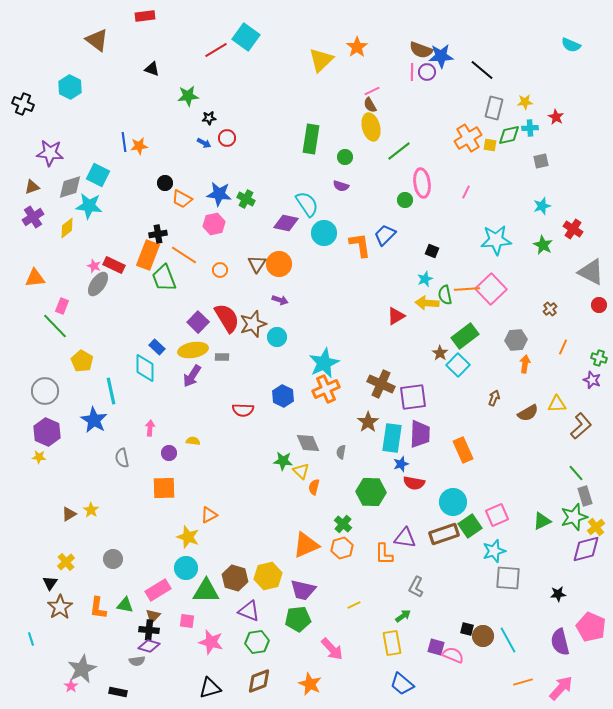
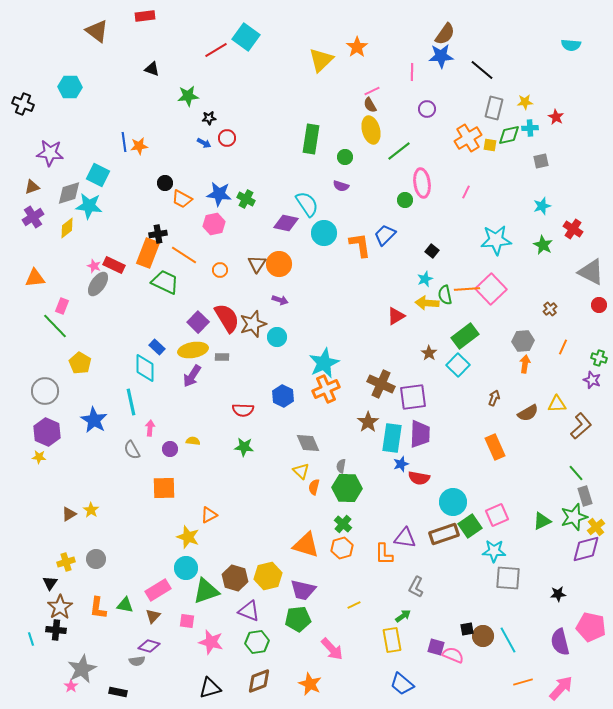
brown triangle at (97, 40): moved 9 px up
cyan semicircle at (571, 45): rotated 18 degrees counterclockwise
brown semicircle at (421, 50): moved 24 px right, 16 px up; rotated 75 degrees counterclockwise
purple circle at (427, 72): moved 37 px down
cyan hexagon at (70, 87): rotated 25 degrees counterclockwise
yellow ellipse at (371, 127): moved 3 px down
gray diamond at (70, 187): moved 1 px left, 6 px down
black square at (432, 251): rotated 16 degrees clockwise
orange rectangle at (148, 255): moved 2 px up
green trapezoid at (164, 278): moved 1 px right, 4 px down; rotated 136 degrees clockwise
gray hexagon at (516, 340): moved 7 px right, 1 px down
brown star at (440, 353): moved 11 px left
yellow pentagon at (82, 361): moved 2 px left, 2 px down
cyan line at (111, 391): moved 20 px right, 11 px down
orange rectangle at (463, 450): moved 32 px right, 3 px up
gray semicircle at (341, 452): moved 14 px down
purple circle at (169, 453): moved 1 px right, 4 px up
gray semicircle at (122, 458): moved 10 px right, 8 px up; rotated 18 degrees counterclockwise
green star at (283, 461): moved 39 px left, 14 px up
red semicircle at (414, 483): moved 5 px right, 5 px up
green hexagon at (371, 492): moved 24 px left, 4 px up
orange triangle at (306, 545): rotated 40 degrees clockwise
cyan star at (494, 551): rotated 20 degrees clockwise
gray circle at (113, 559): moved 17 px left
yellow cross at (66, 562): rotated 24 degrees clockwise
green triangle at (206, 591): rotated 20 degrees counterclockwise
pink pentagon at (591, 627): rotated 12 degrees counterclockwise
black square at (467, 629): rotated 24 degrees counterclockwise
black cross at (149, 630): moved 93 px left
yellow rectangle at (392, 643): moved 3 px up
